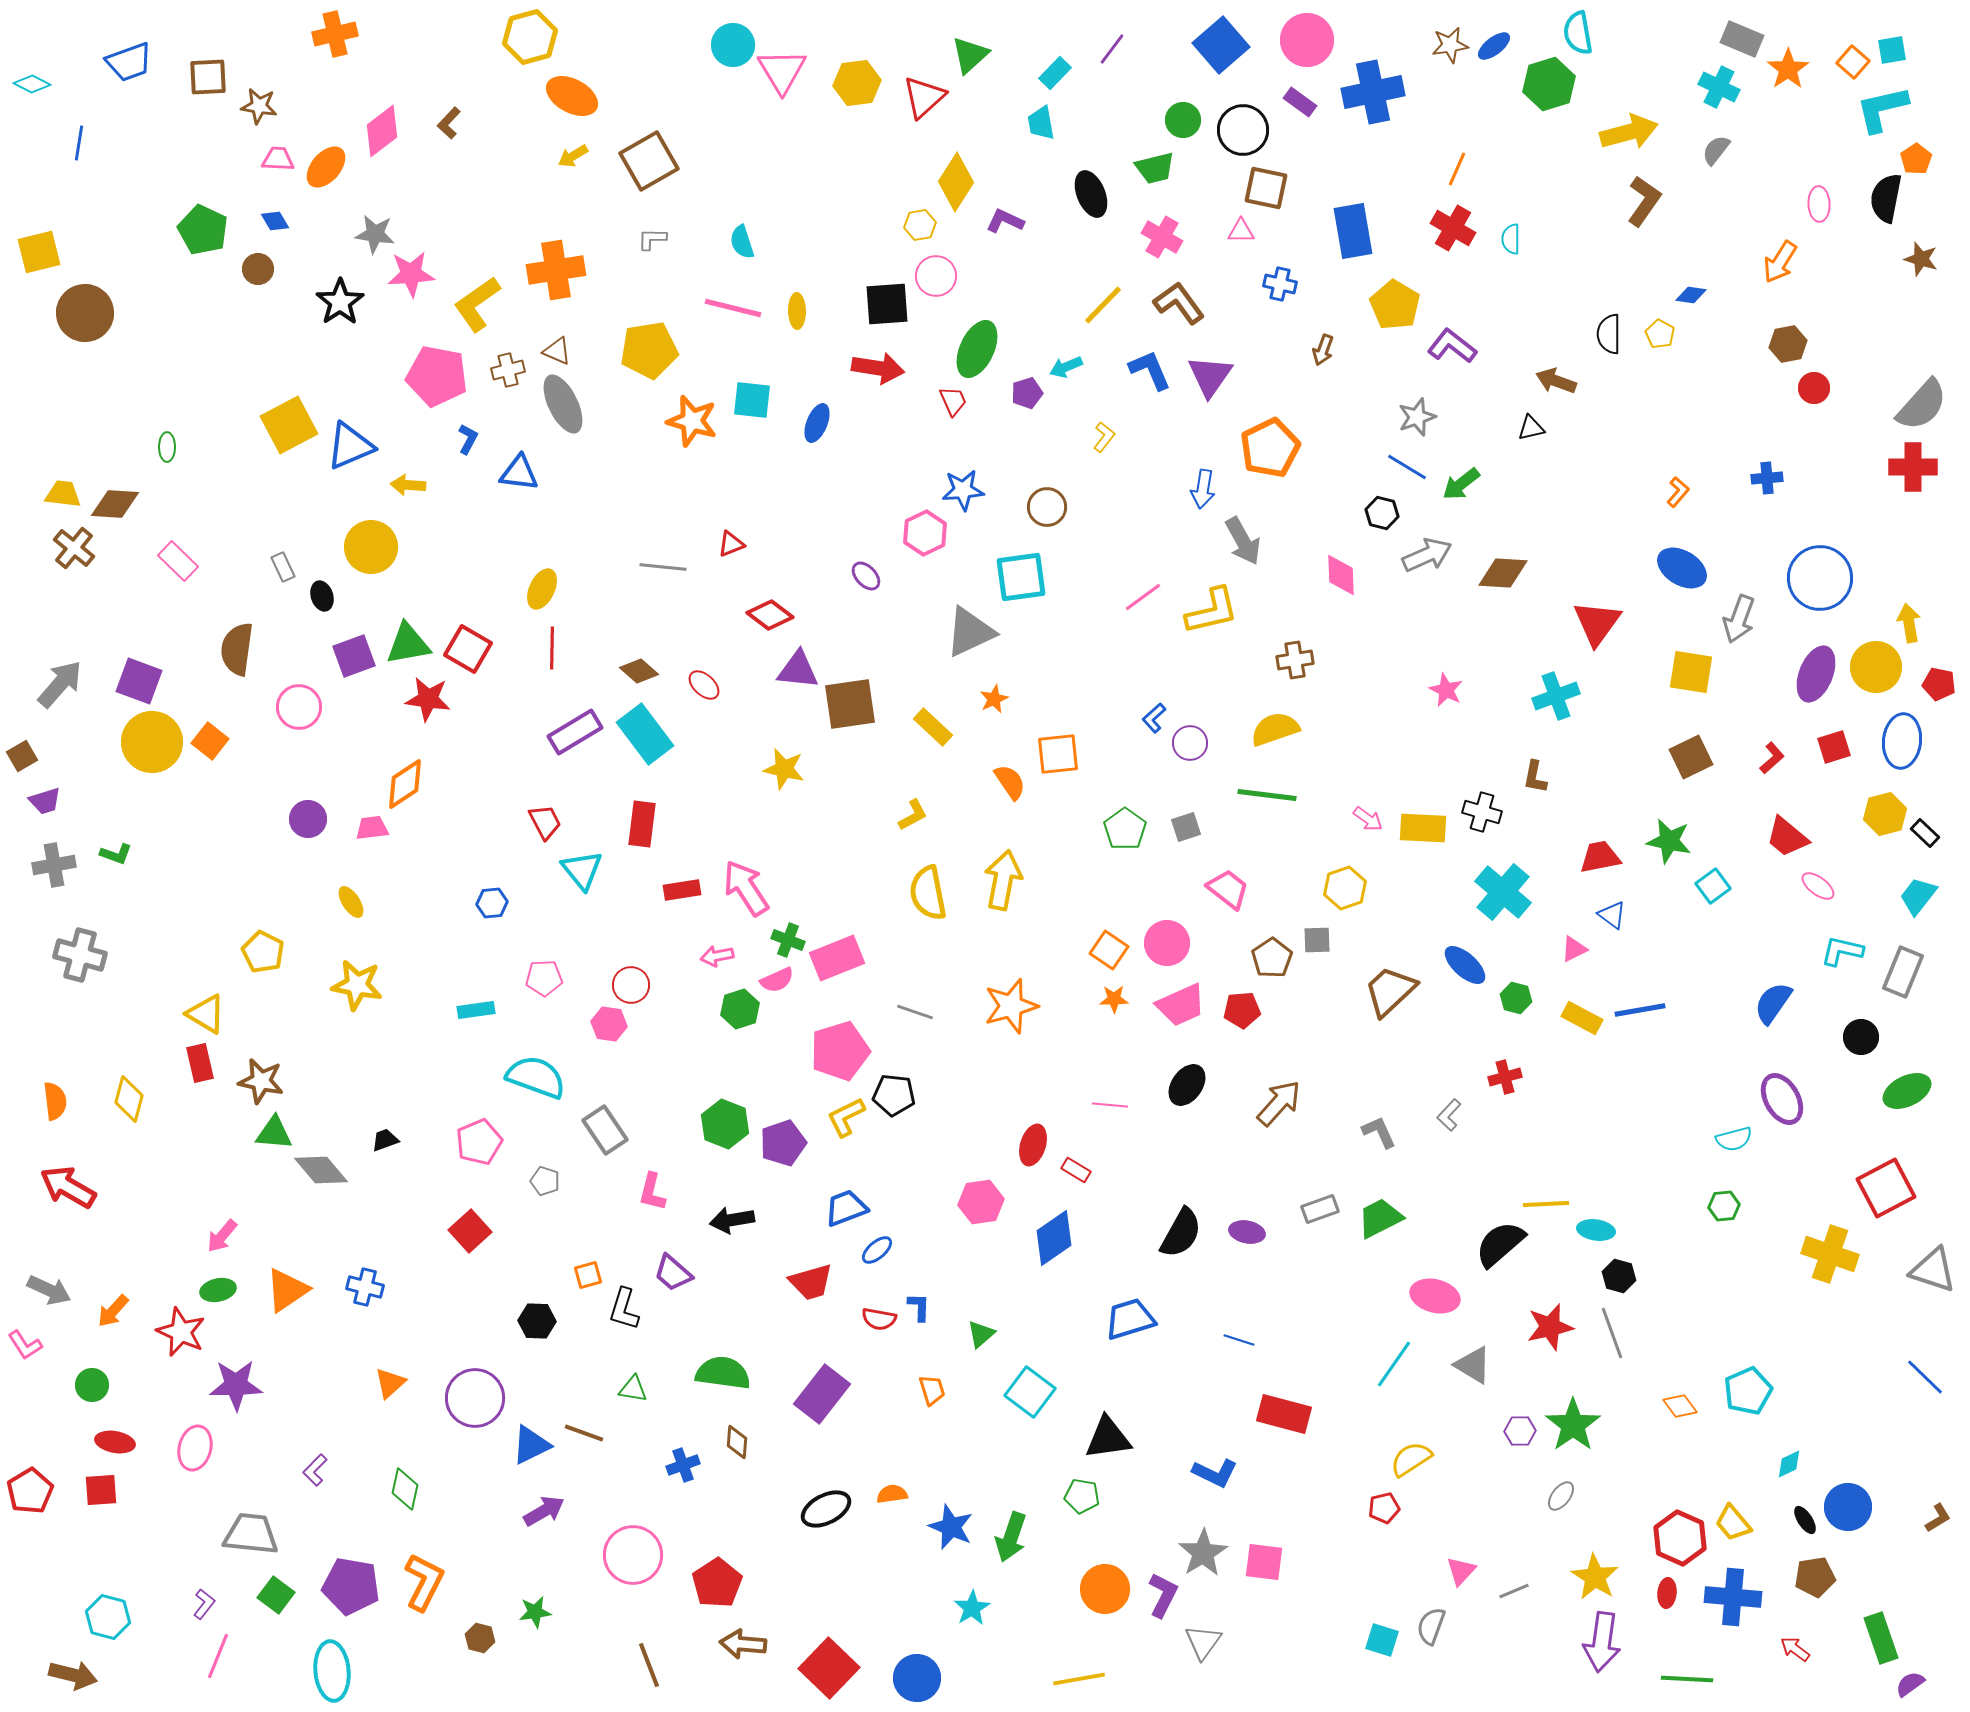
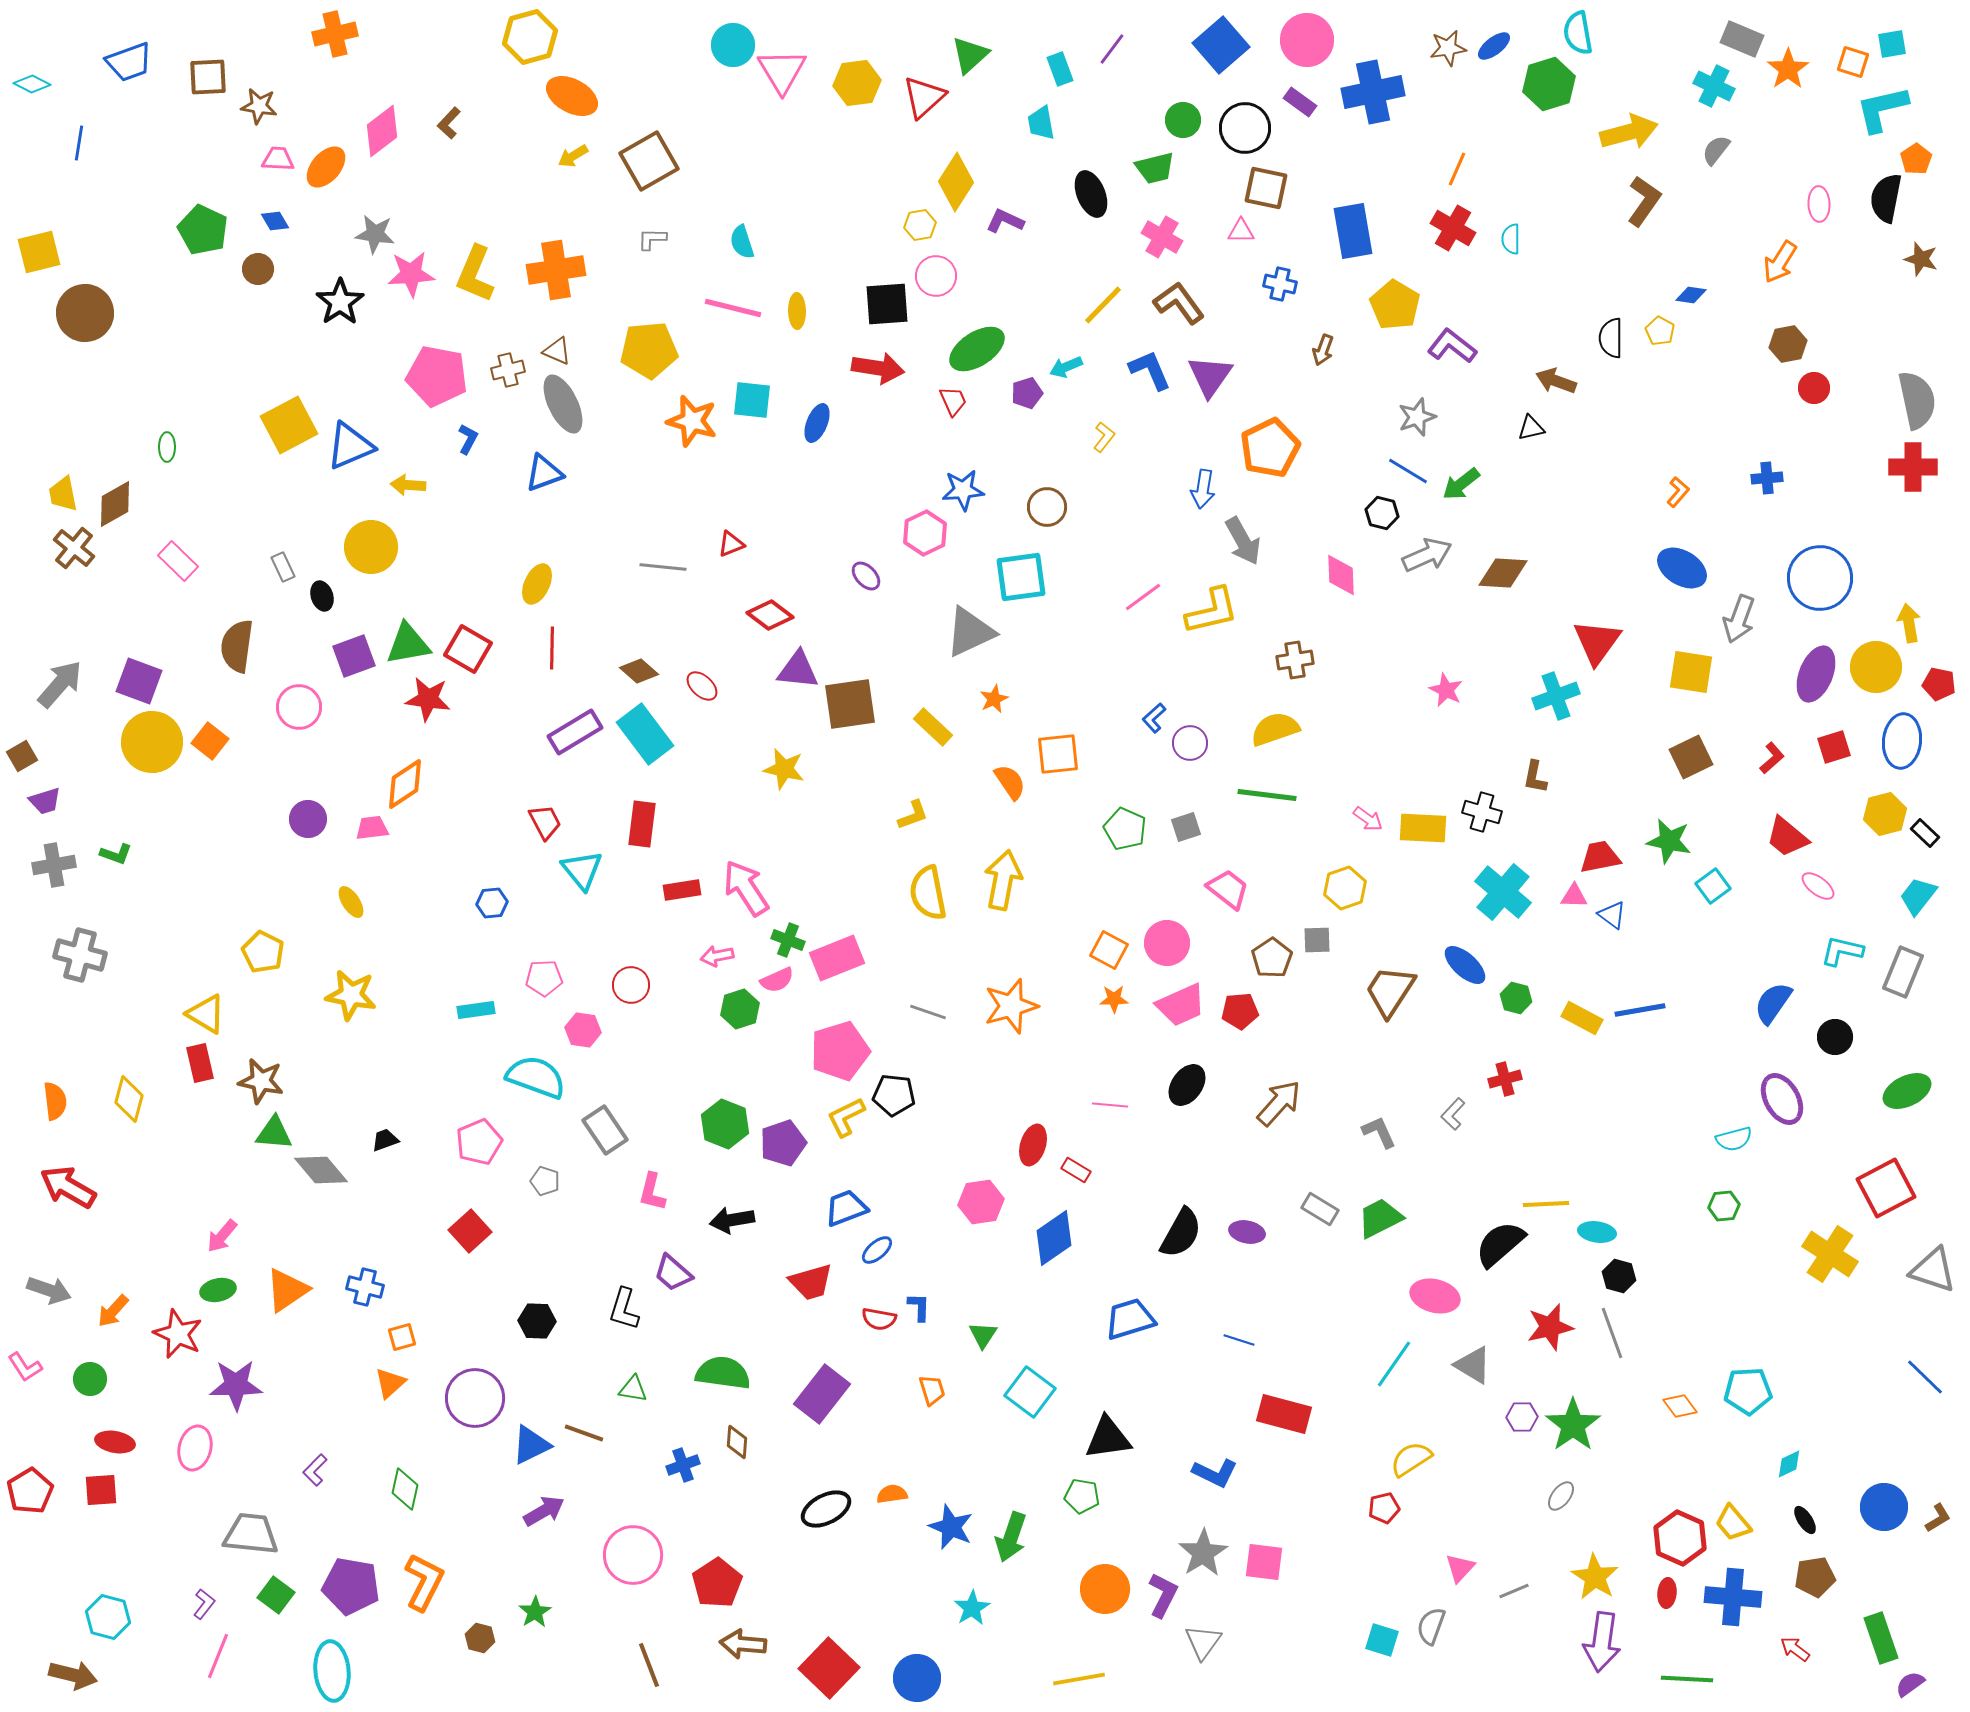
brown star at (1450, 45): moved 2 px left, 3 px down
cyan square at (1892, 50): moved 6 px up
orange square at (1853, 62): rotated 24 degrees counterclockwise
cyan rectangle at (1055, 73): moved 5 px right, 4 px up; rotated 64 degrees counterclockwise
cyan cross at (1719, 87): moved 5 px left, 1 px up
black circle at (1243, 130): moved 2 px right, 2 px up
yellow L-shape at (477, 304): moved 2 px left, 30 px up; rotated 32 degrees counterclockwise
black semicircle at (1609, 334): moved 2 px right, 4 px down
yellow pentagon at (1660, 334): moved 3 px up
green ellipse at (977, 349): rotated 32 degrees clockwise
yellow pentagon at (649, 350): rotated 4 degrees clockwise
gray semicircle at (1922, 405): moved 5 px left, 5 px up; rotated 54 degrees counterclockwise
blue line at (1407, 467): moved 1 px right, 4 px down
blue triangle at (519, 473): moved 25 px right; rotated 27 degrees counterclockwise
yellow trapezoid at (63, 494): rotated 108 degrees counterclockwise
brown diamond at (115, 504): rotated 33 degrees counterclockwise
yellow ellipse at (542, 589): moved 5 px left, 5 px up
red triangle at (1597, 623): moved 19 px down
brown semicircle at (237, 649): moved 3 px up
red ellipse at (704, 685): moved 2 px left, 1 px down
yellow L-shape at (913, 815): rotated 8 degrees clockwise
green pentagon at (1125, 829): rotated 12 degrees counterclockwise
pink triangle at (1574, 949): moved 53 px up; rotated 28 degrees clockwise
orange square at (1109, 950): rotated 6 degrees counterclockwise
yellow star at (357, 985): moved 6 px left, 10 px down
brown trapezoid at (1390, 991): rotated 14 degrees counterclockwise
red pentagon at (1242, 1010): moved 2 px left, 1 px down
gray line at (915, 1012): moved 13 px right
pink hexagon at (609, 1024): moved 26 px left, 6 px down
black circle at (1861, 1037): moved 26 px left
red cross at (1505, 1077): moved 2 px down
gray L-shape at (1449, 1115): moved 4 px right, 1 px up
gray rectangle at (1320, 1209): rotated 51 degrees clockwise
cyan ellipse at (1596, 1230): moved 1 px right, 2 px down
yellow cross at (1830, 1254): rotated 14 degrees clockwise
orange square at (588, 1275): moved 186 px left, 62 px down
gray arrow at (49, 1290): rotated 6 degrees counterclockwise
red star at (181, 1332): moved 3 px left, 2 px down
green triangle at (981, 1334): moved 2 px right, 1 px down; rotated 16 degrees counterclockwise
pink L-shape at (25, 1345): moved 22 px down
green circle at (92, 1385): moved 2 px left, 6 px up
cyan pentagon at (1748, 1391): rotated 21 degrees clockwise
purple hexagon at (1520, 1431): moved 2 px right, 14 px up
blue circle at (1848, 1507): moved 36 px right
pink triangle at (1461, 1571): moved 1 px left, 3 px up
green star at (535, 1612): rotated 24 degrees counterclockwise
